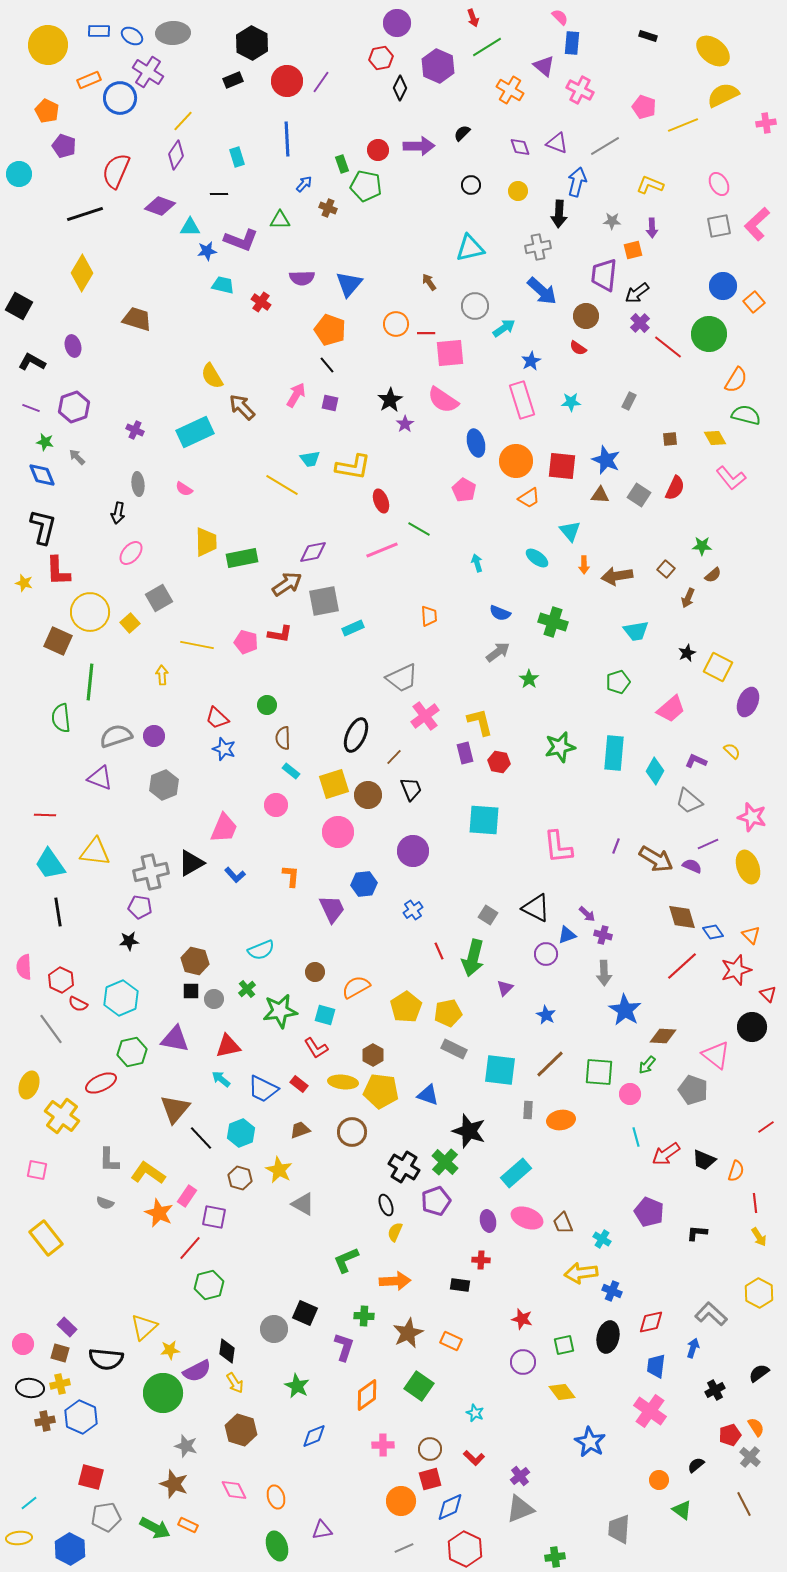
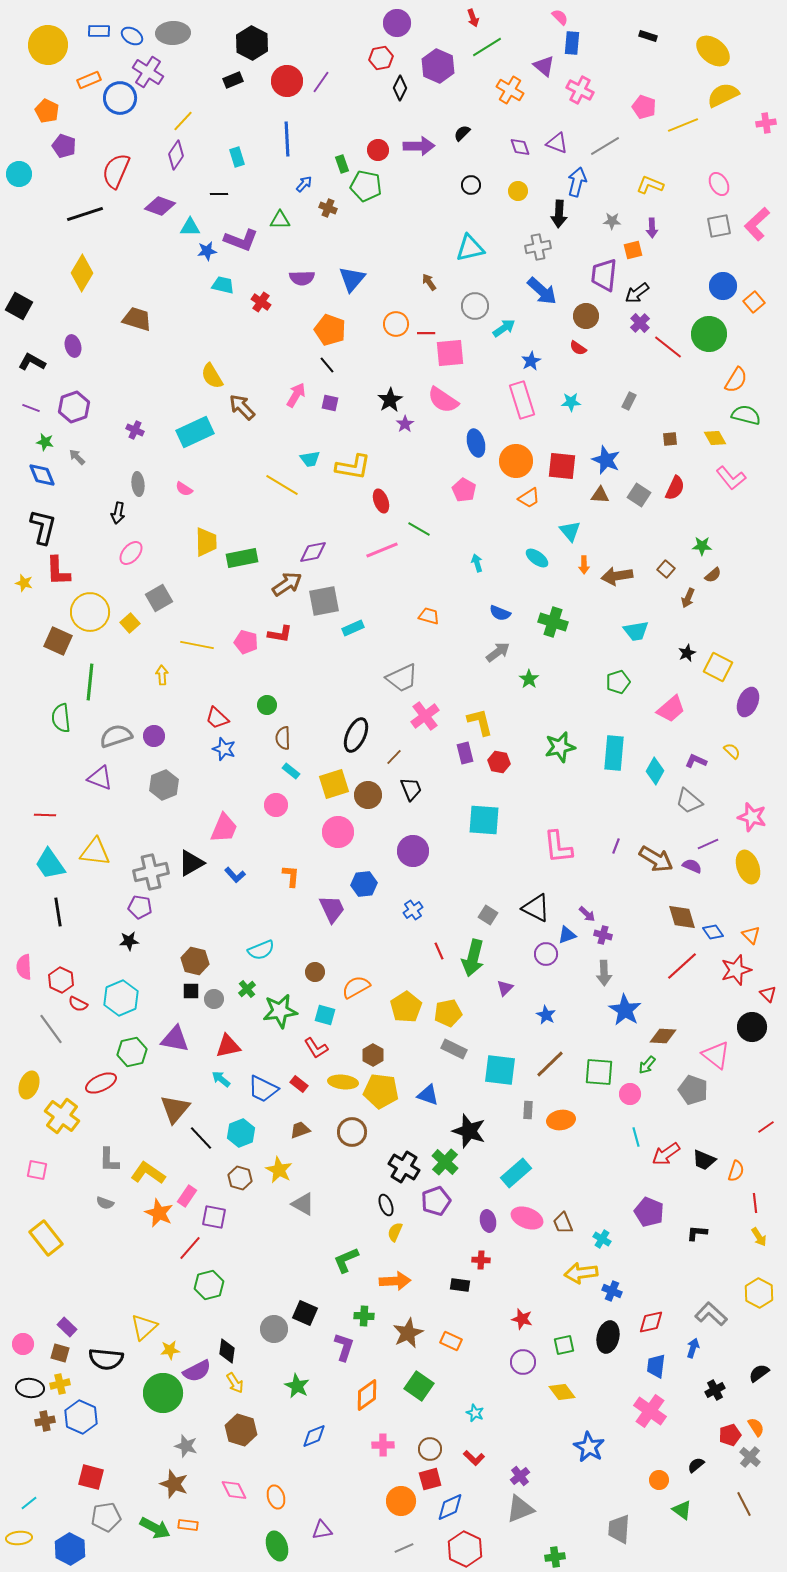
blue triangle at (349, 284): moved 3 px right, 5 px up
orange trapezoid at (429, 616): rotated 70 degrees counterclockwise
blue star at (590, 1442): moved 1 px left, 5 px down
orange rectangle at (188, 1525): rotated 18 degrees counterclockwise
